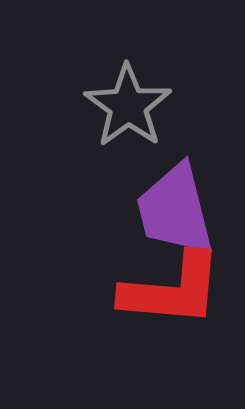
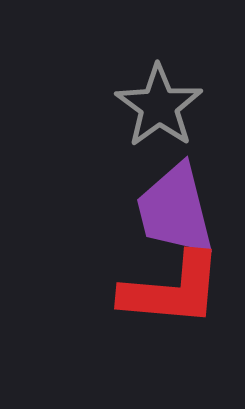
gray star: moved 31 px right
